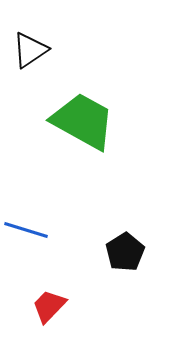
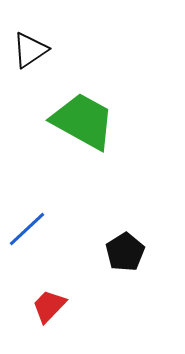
blue line: moved 1 px right, 1 px up; rotated 60 degrees counterclockwise
